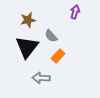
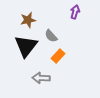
black triangle: moved 1 px left, 1 px up
